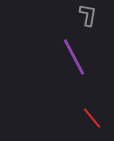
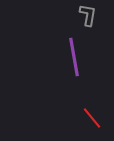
purple line: rotated 18 degrees clockwise
